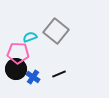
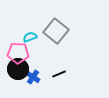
black circle: moved 2 px right
